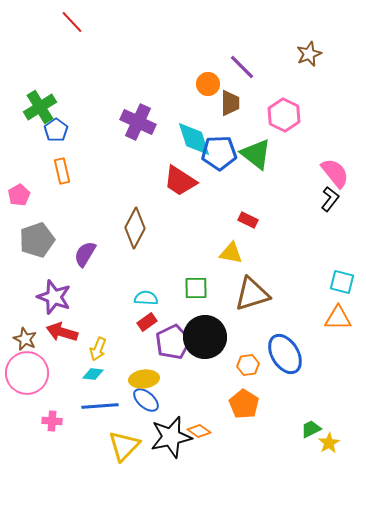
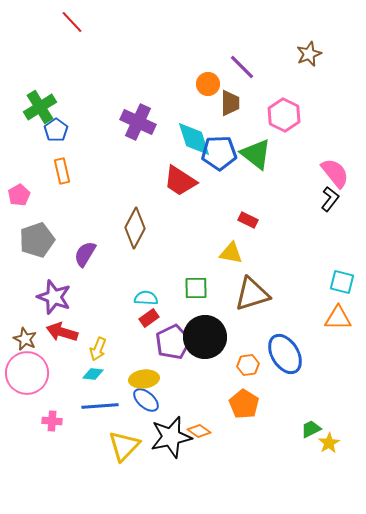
red rectangle at (147, 322): moved 2 px right, 4 px up
